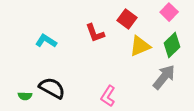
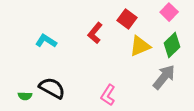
red L-shape: rotated 60 degrees clockwise
pink L-shape: moved 1 px up
